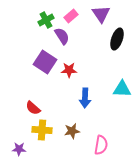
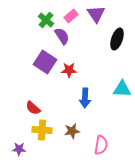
purple triangle: moved 5 px left
green cross: rotated 21 degrees counterclockwise
